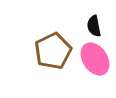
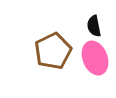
pink ellipse: moved 1 px up; rotated 12 degrees clockwise
